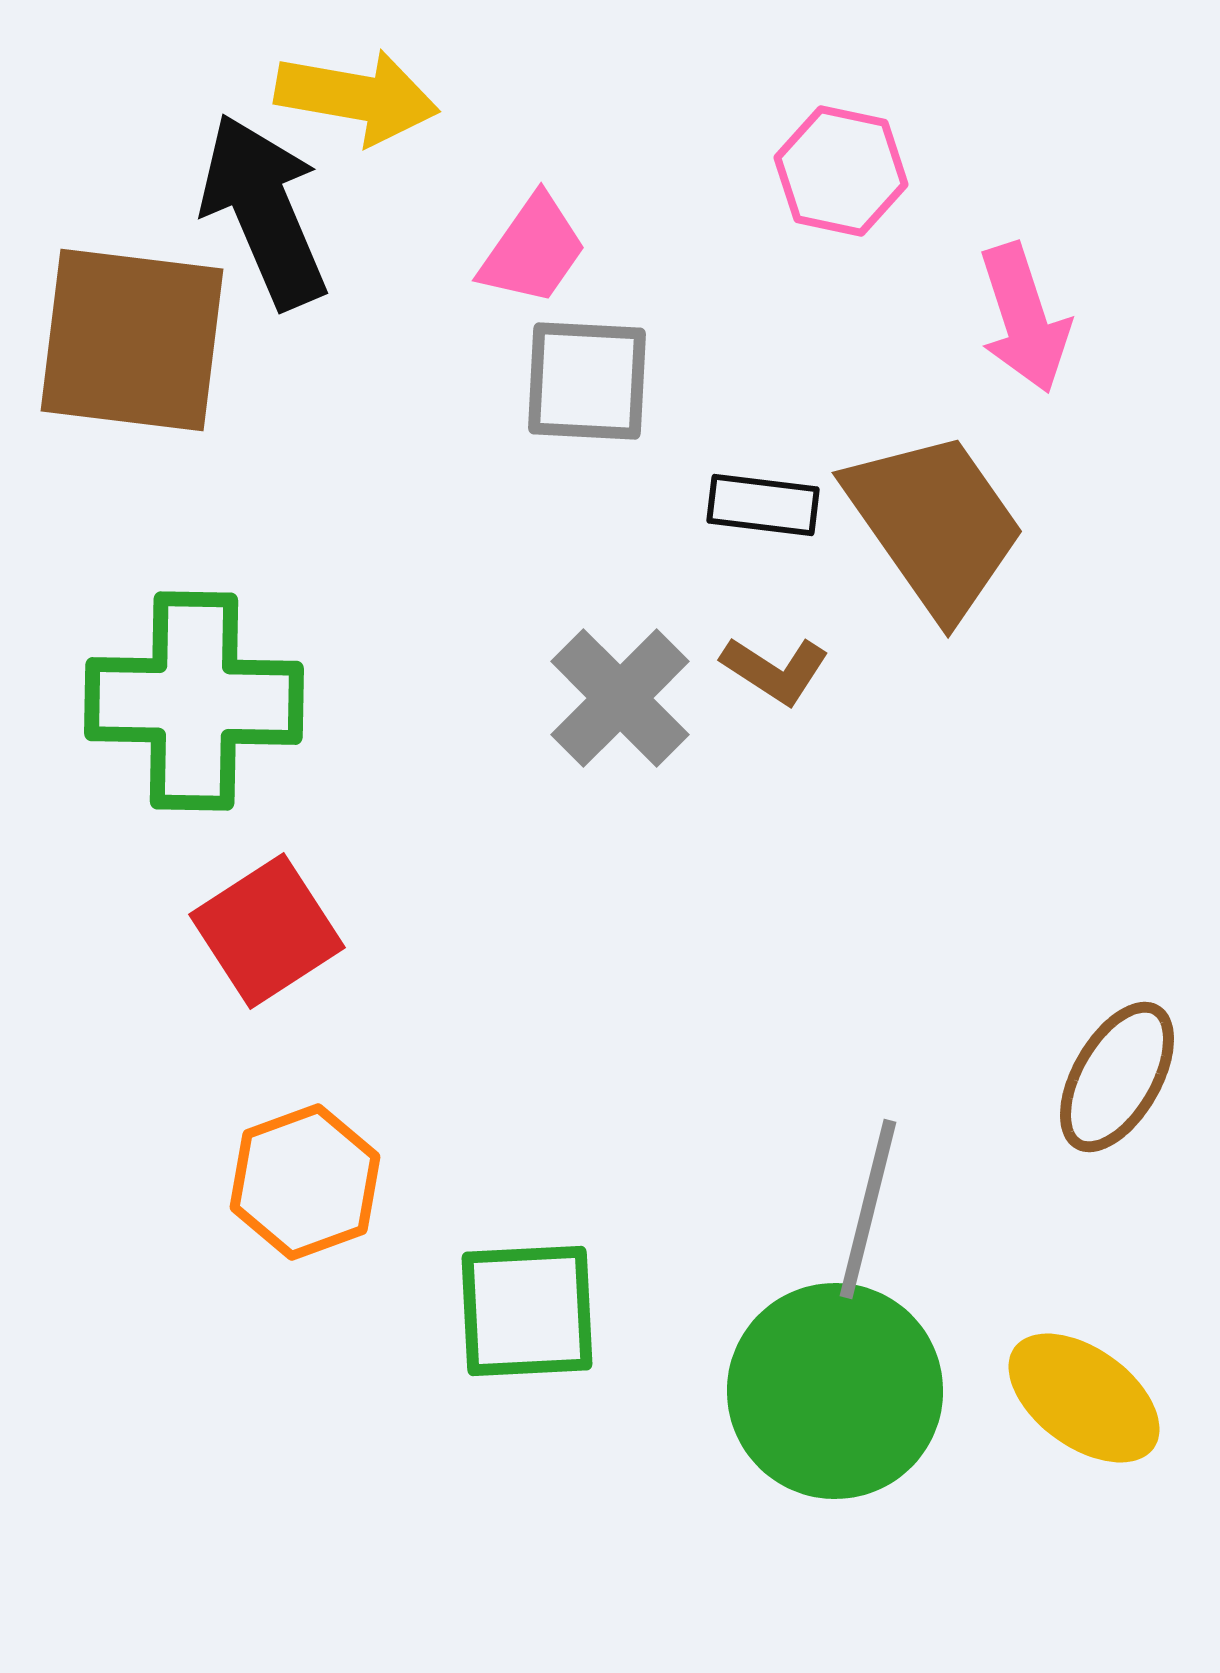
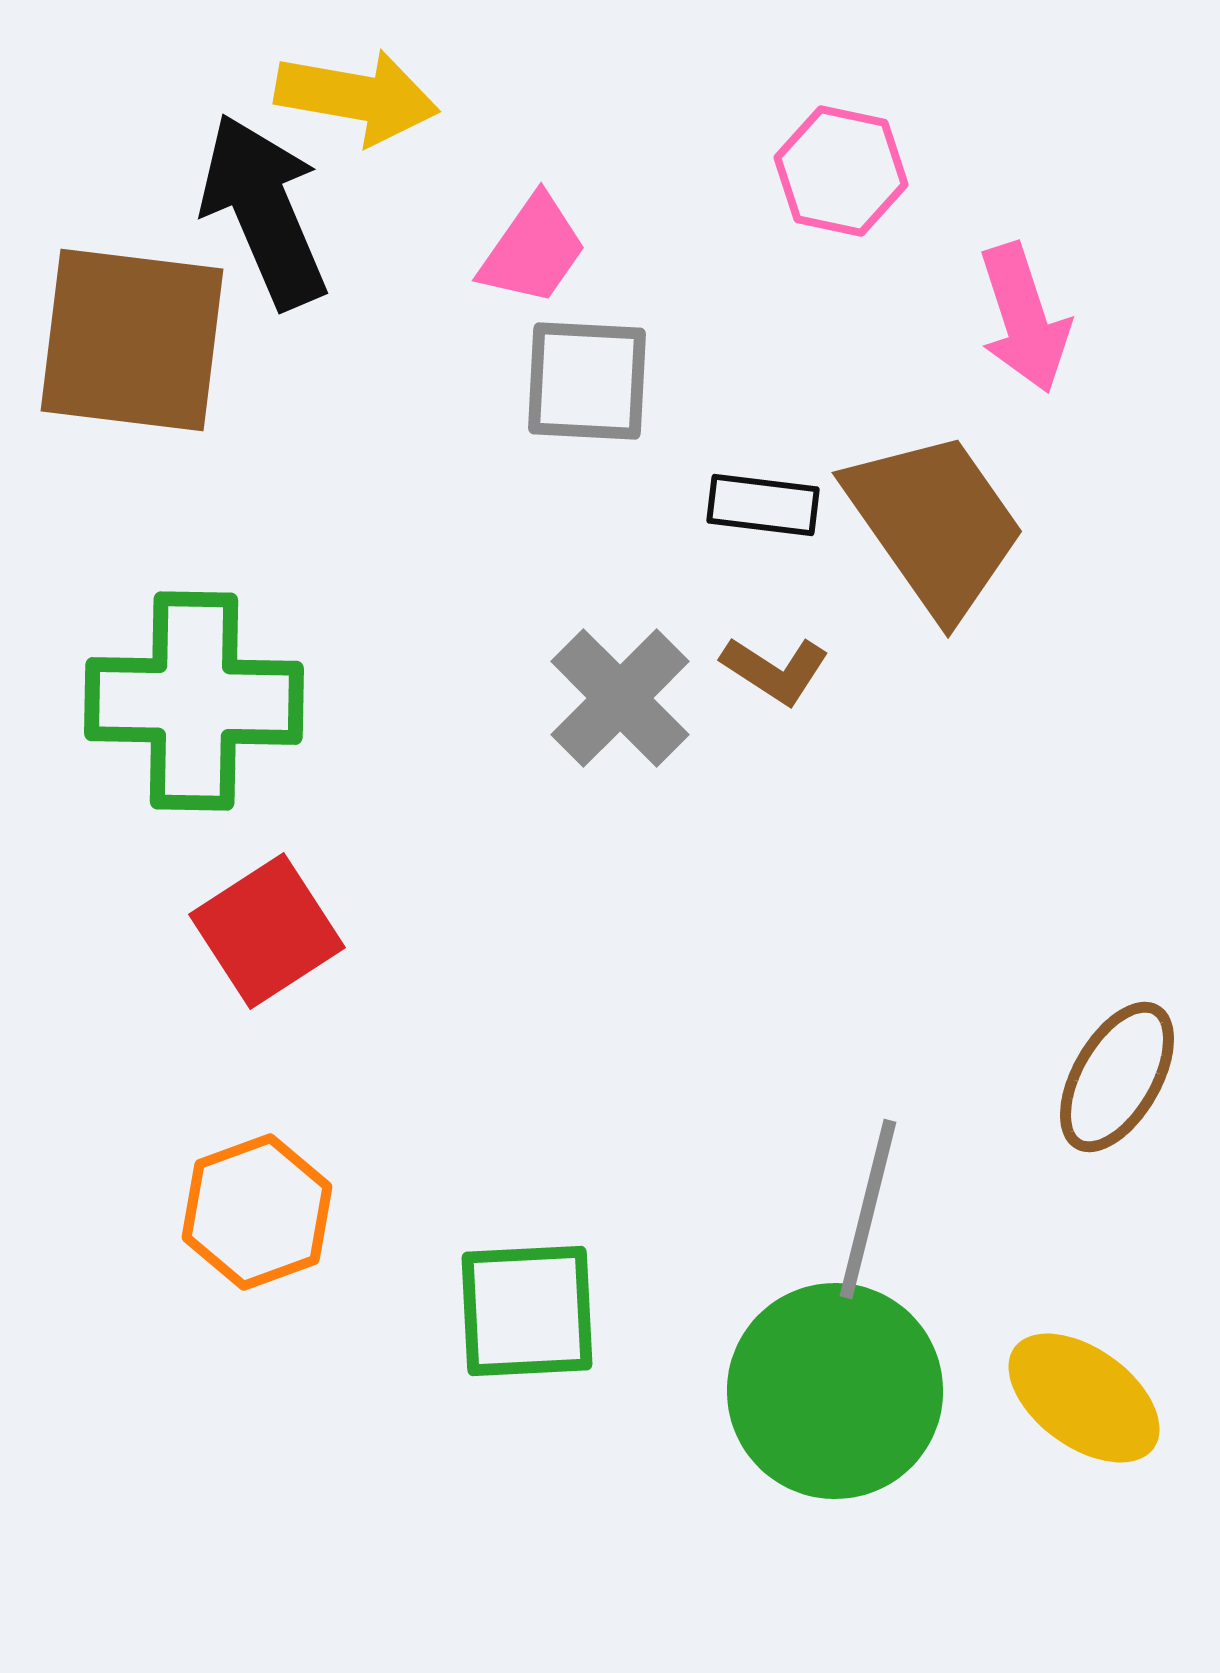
orange hexagon: moved 48 px left, 30 px down
